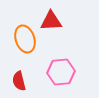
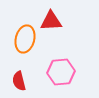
orange ellipse: rotated 32 degrees clockwise
